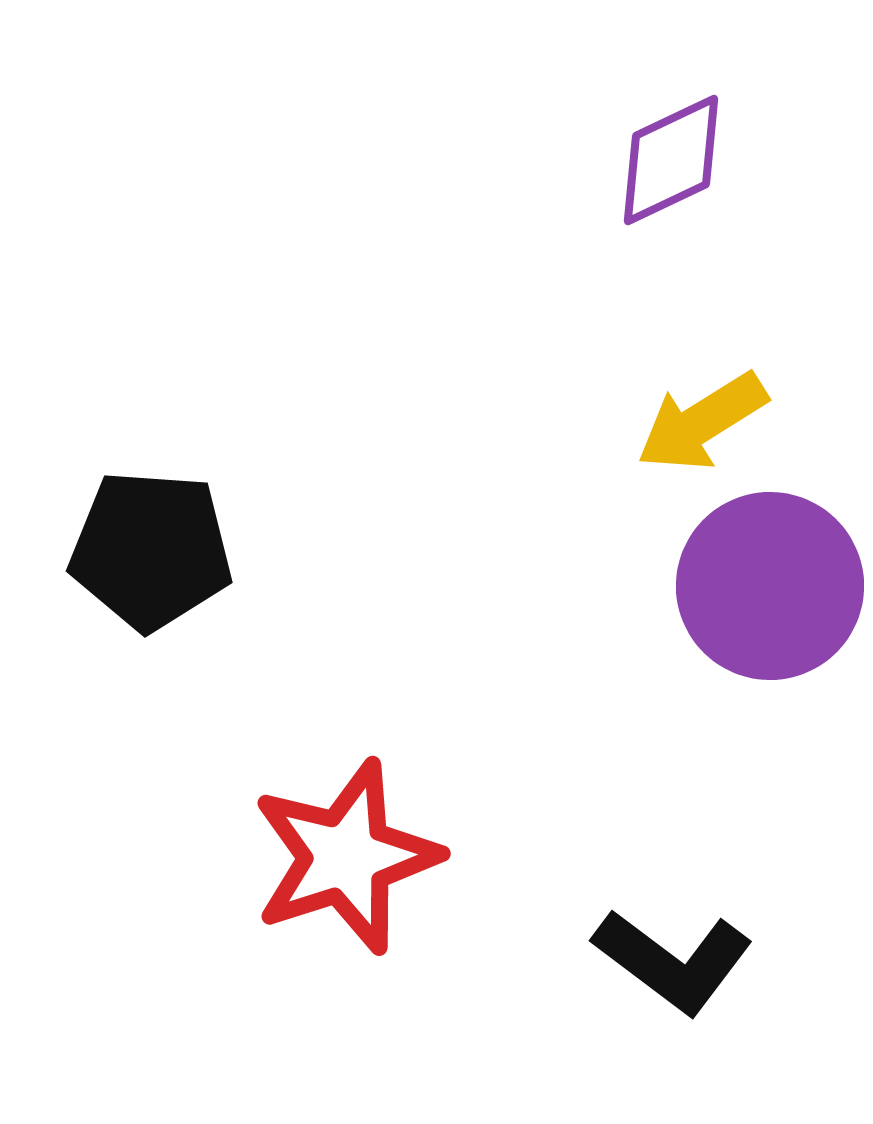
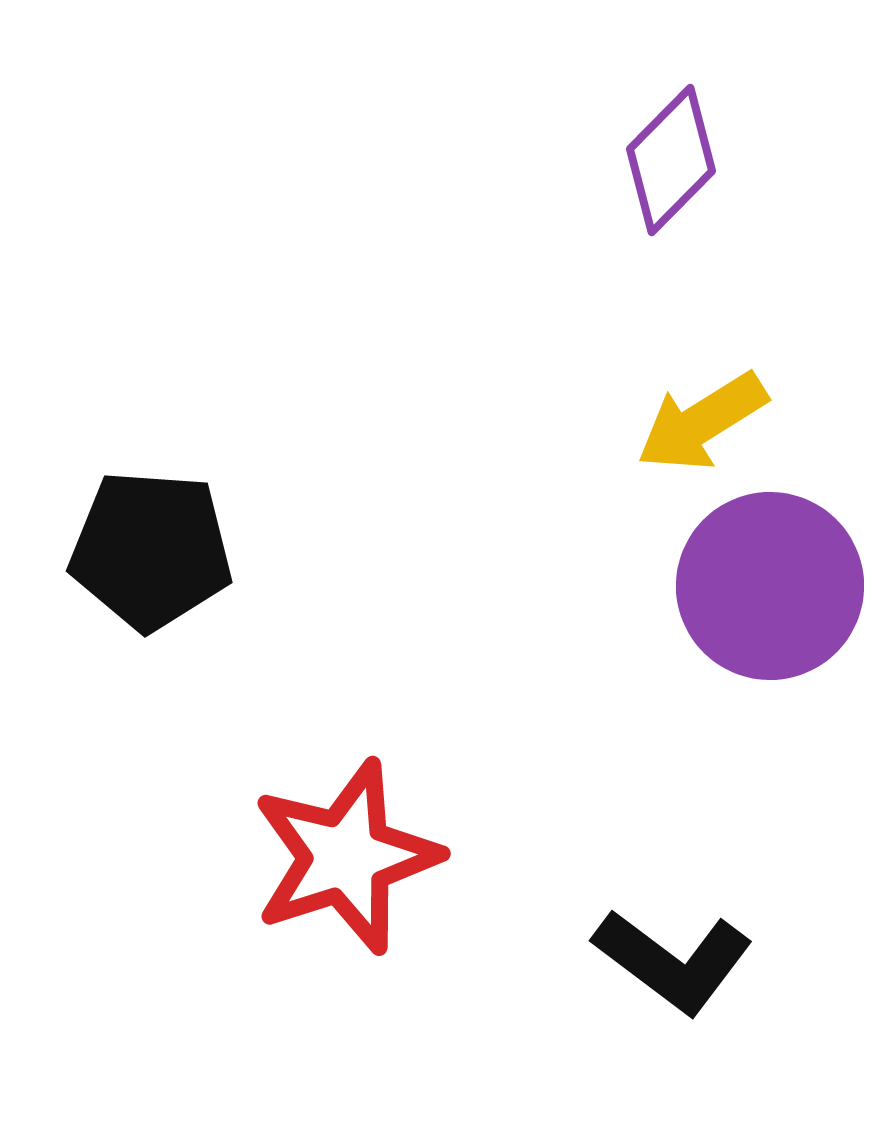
purple diamond: rotated 20 degrees counterclockwise
